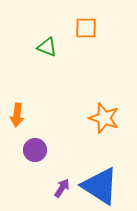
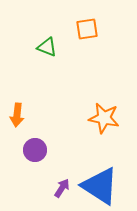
orange square: moved 1 px right, 1 px down; rotated 10 degrees counterclockwise
orange star: rotated 8 degrees counterclockwise
